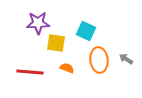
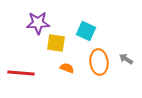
orange ellipse: moved 2 px down
red line: moved 9 px left, 1 px down
